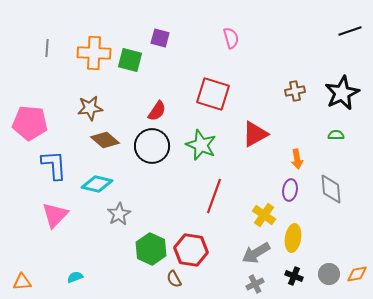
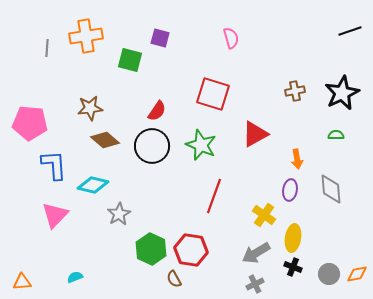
orange cross: moved 8 px left, 17 px up; rotated 12 degrees counterclockwise
cyan diamond: moved 4 px left, 1 px down
black cross: moved 1 px left, 9 px up
